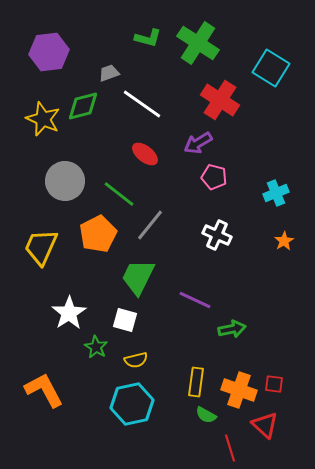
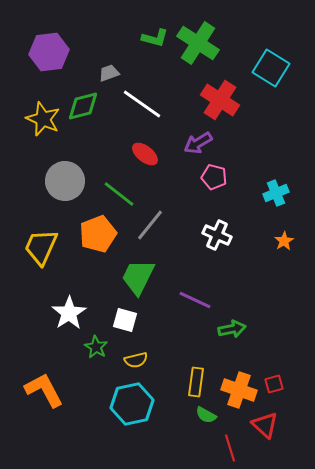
green L-shape: moved 7 px right
orange pentagon: rotated 6 degrees clockwise
red square: rotated 24 degrees counterclockwise
